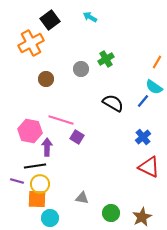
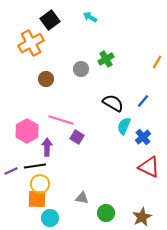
cyan semicircle: moved 30 px left, 39 px down; rotated 78 degrees clockwise
pink hexagon: moved 3 px left; rotated 20 degrees clockwise
purple line: moved 6 px left, 10 px up; rotated 40 degrees counterclockwise
green circle: moved 5 px left
